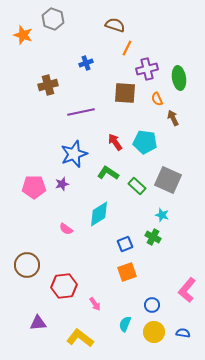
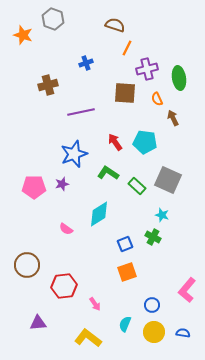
yellow L-shape: moved 8 px right
